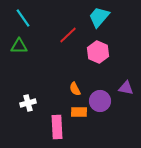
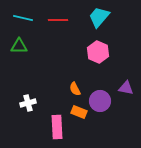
cyan line: rotated 42 degrees counterclockwise
red line: moved 10 px left, 15 px up; rotated 42 degrees clockwise
orange rectangle: rotated 21 degrees clockwise
